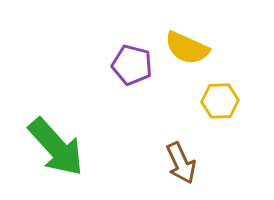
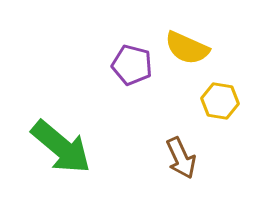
yellow hexagon: rotated 12 degrees clockwise
green arrow: moved 5 px right; rotated 8 degrees counterclockwise
brown arrow: moved 5 px up
